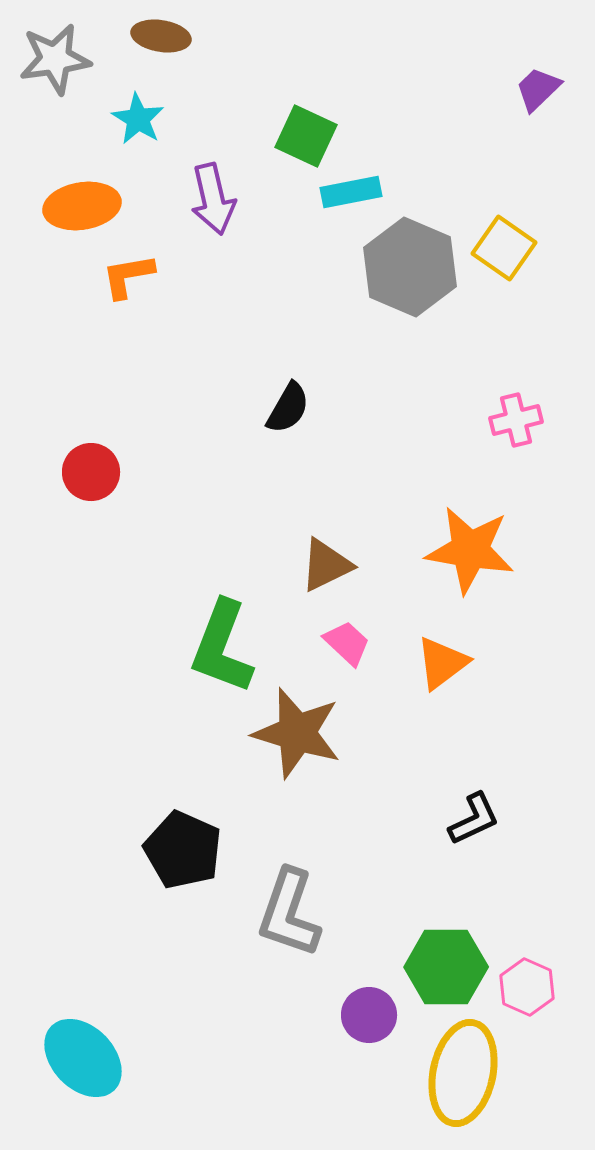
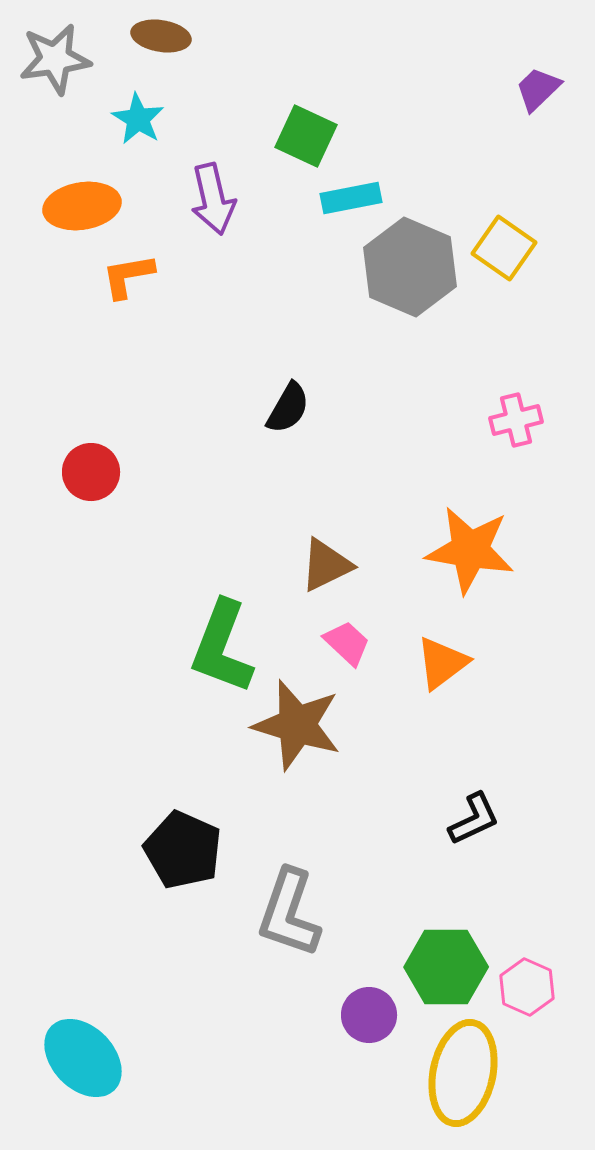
cyan rectangle: moved 6 px down
brown star: moved 8 px up
